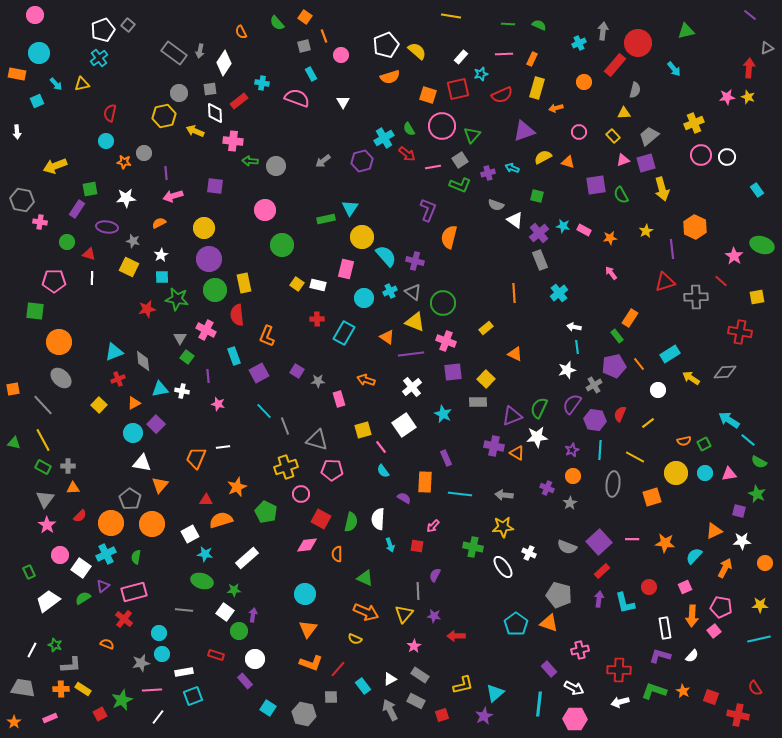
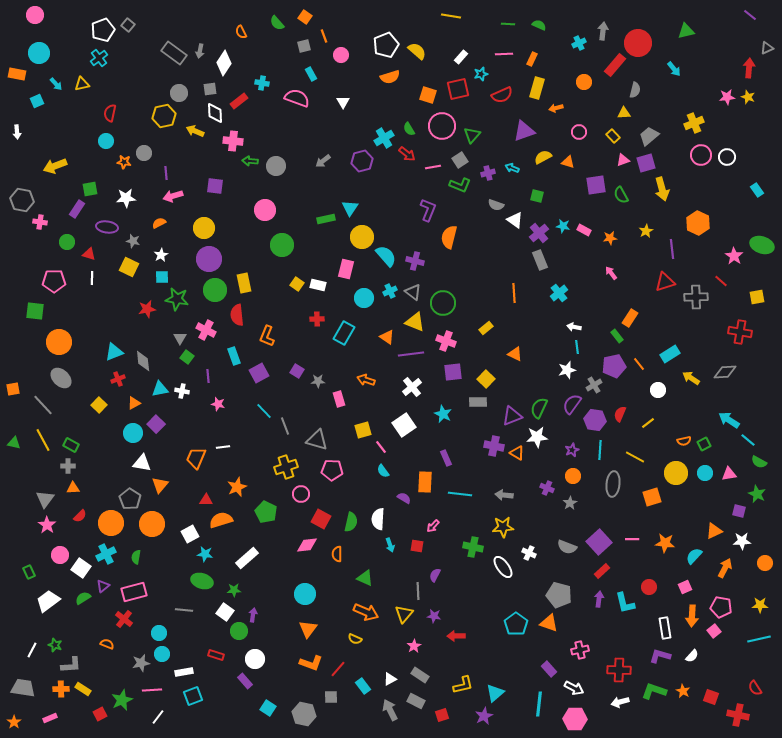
orange hexagon at (695, 227): moved 3 px right, 4 px up
green rectangle at (43, 467): moved 28 px right, 22 px up
